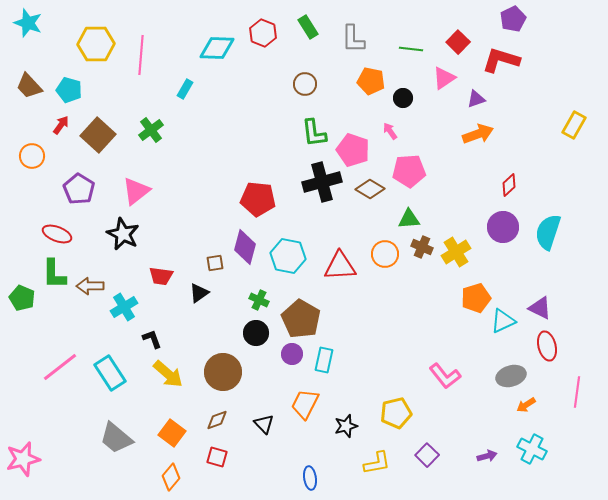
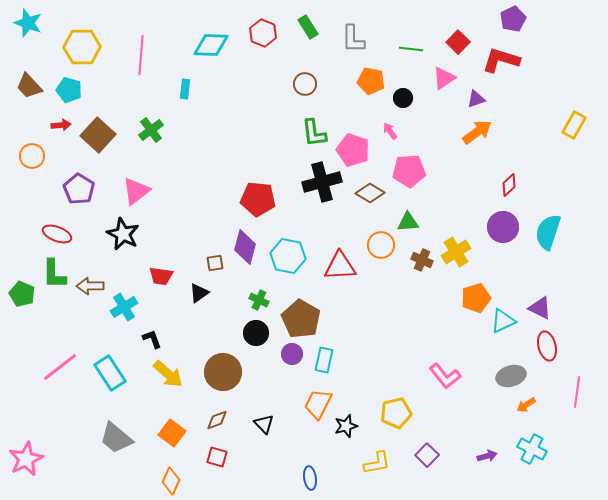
yellow hexagon at (96, 44): moved 14 px left, 3 px down
cyan diamond at (217, 48): moved 6 px left, 3 px up
cyan rectangle at (185, 89): rotated 24 degrees counterclockwise
red arrow at (61, 125): rotated 48 degrees clockwise
orange arrow at (478, 134): moved 1 px left, 2 px up; rotated 16 degrees counterclockwise
brown diamond at (370, 189): moved 4 px down
green triangle at (409, 219): moved 1 px left, 3 px down
brown cross at (422, 247): moved 13 px down
orange circle at (385, 254): moved 4 px left, 9 px up
green pentagon at (22, 298): moved 4 px up
orange trapezoid at (305, 404): moved 13 px right
pink star at (23, 459): moved 3 px right; rotated 12 degrees counterclockwise
orange diamond at (171, 477): moved 4 px down; rotated 16 degrees counterclockwise
